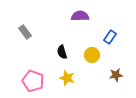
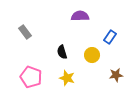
pink pentagon: moved 2 px left, 4 px up
